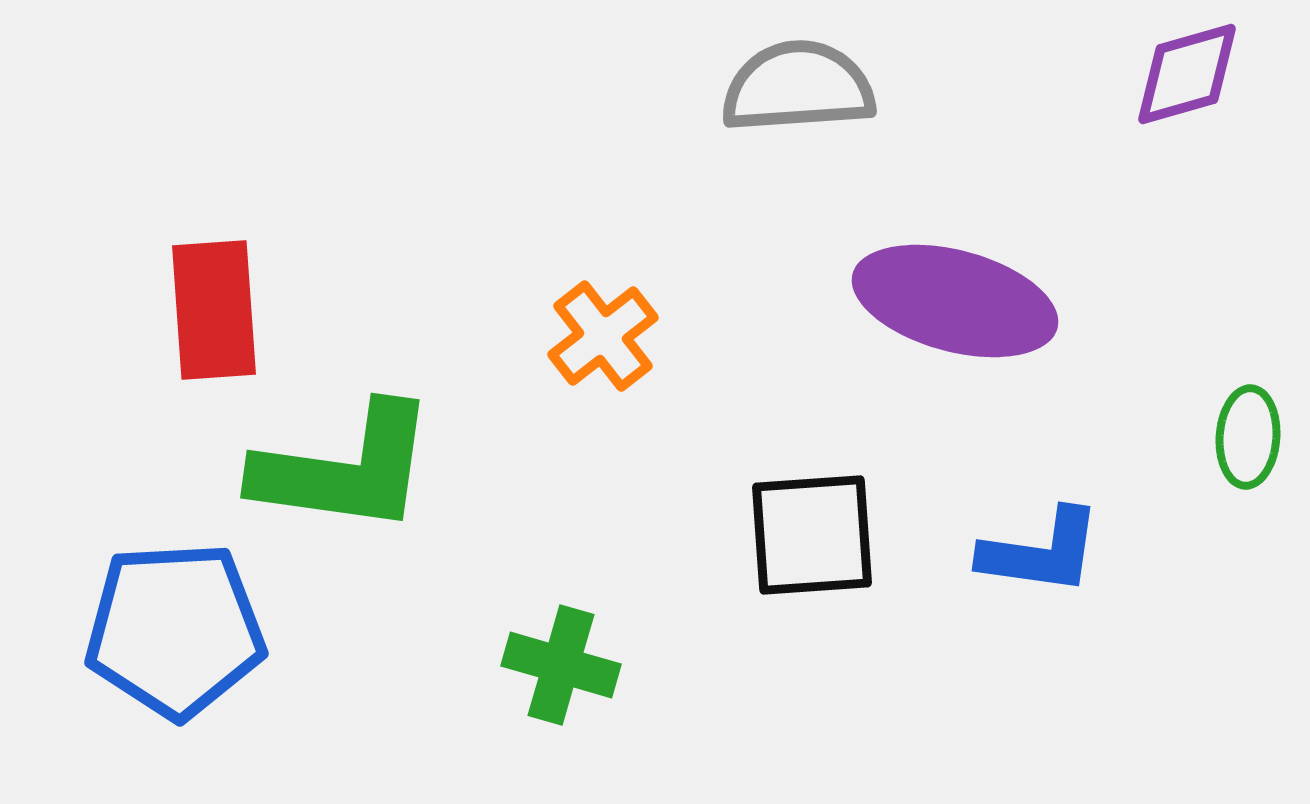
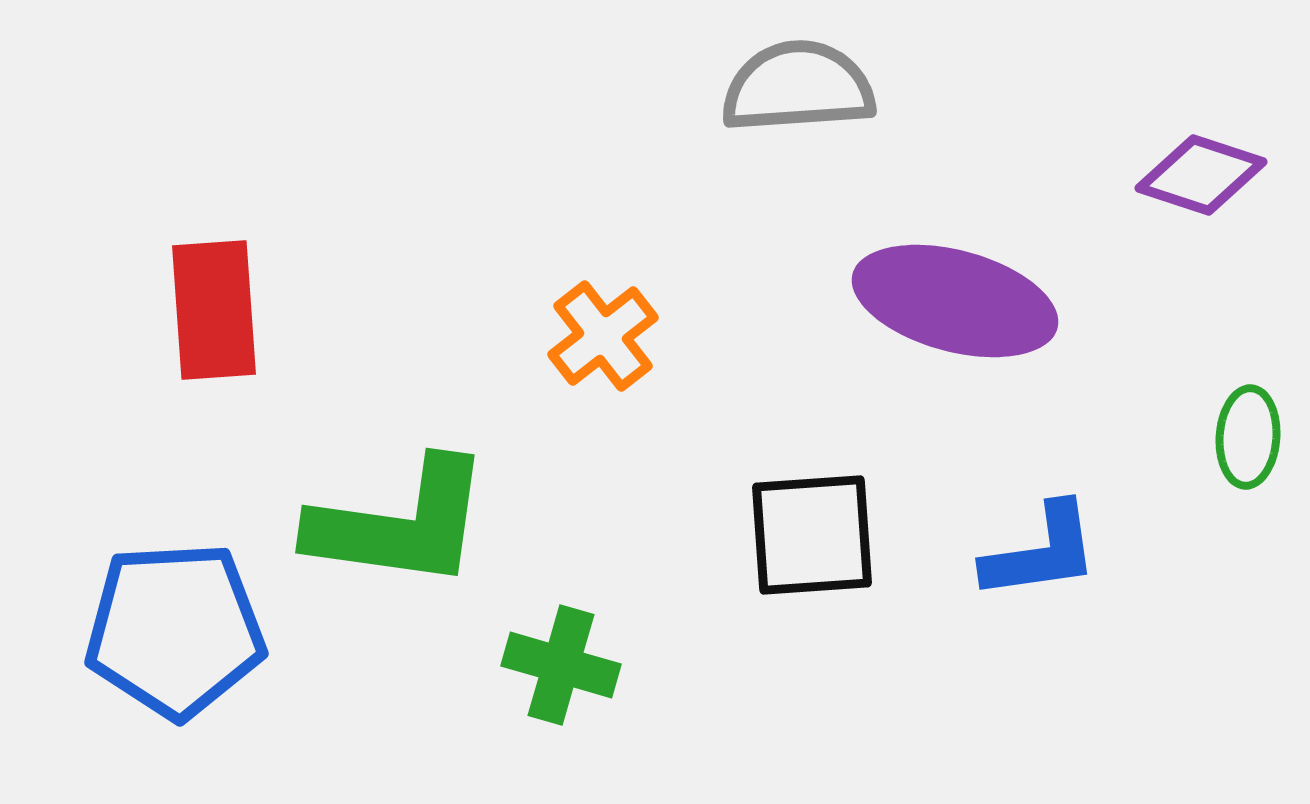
purple diamond: moved 14 px right, 101 px down; rotated 34 degrees clockwise
green L-shape: moved 55 px right, 55 px down
blue L-shape: rotated 16 degrees counterclockwise
